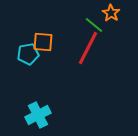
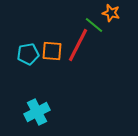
orange star: rotated 18 degrees counterclockwise
orange square: moved 9 px right, 9 px down
red line: moved 10 px left, 3 px up
cyan cross: moved 1 px left, 3 px up
